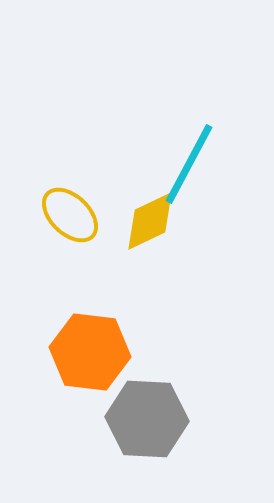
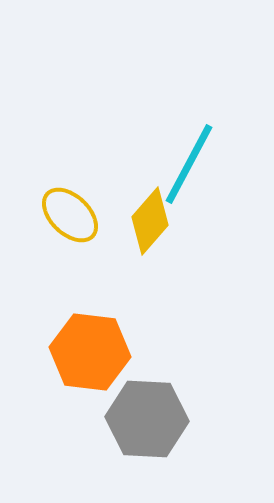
yellow diamond: rotated 24 degrees counterclockwise
